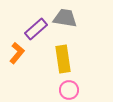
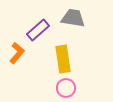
gray trapezoid: moved 8 px right
purple rectangle: moved 2 px right, 1 px down
pink circle: moved 3 px left, 2 px up
